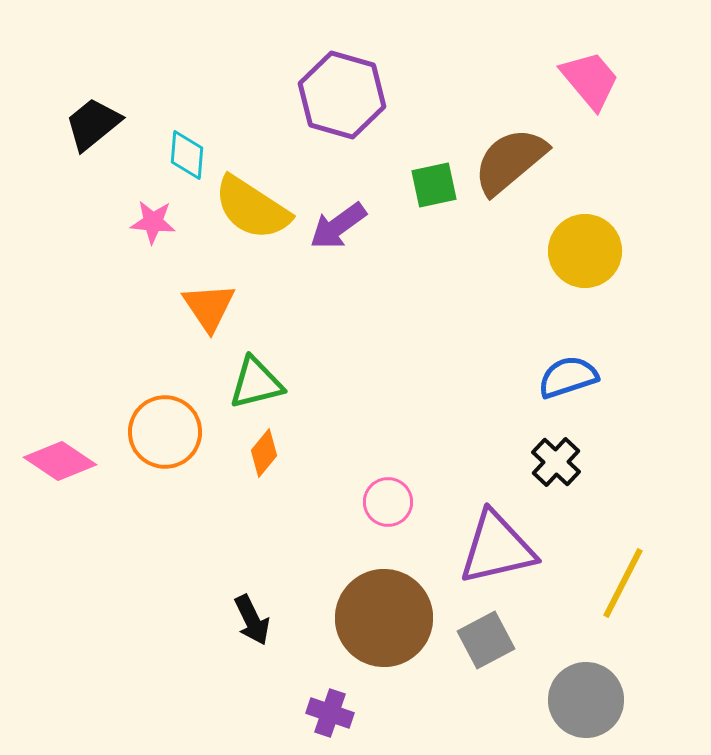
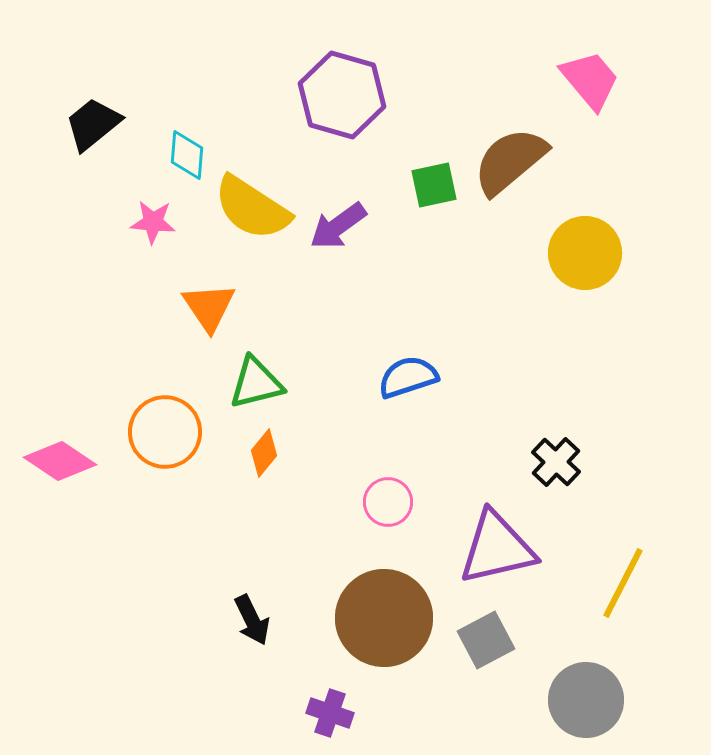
yellow circle: moved 2 px down
blue semicircle: moved 160 px left
